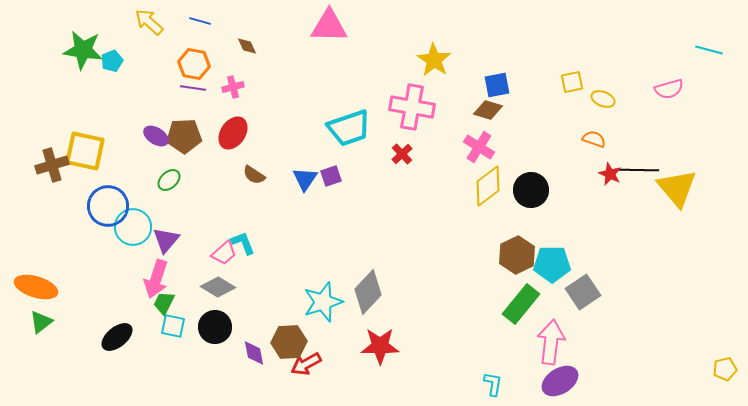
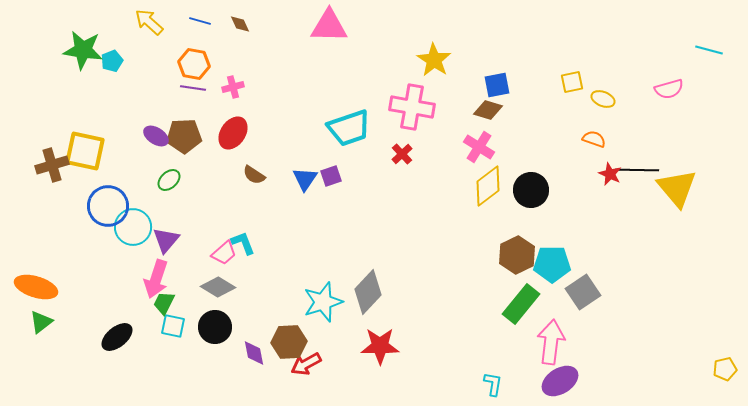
brown diamond at (247, 46): moved 7 px left, 22 px up
